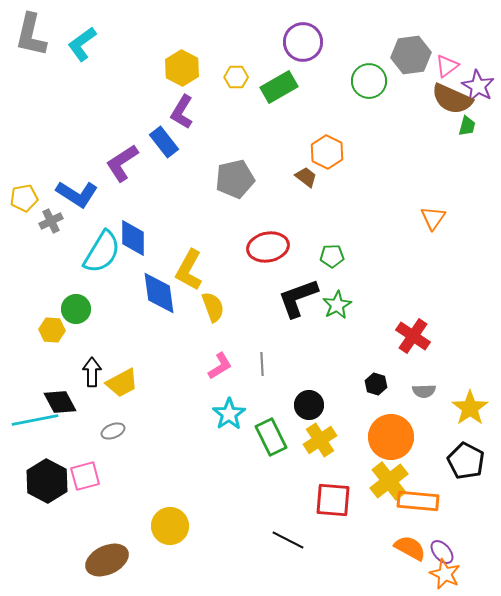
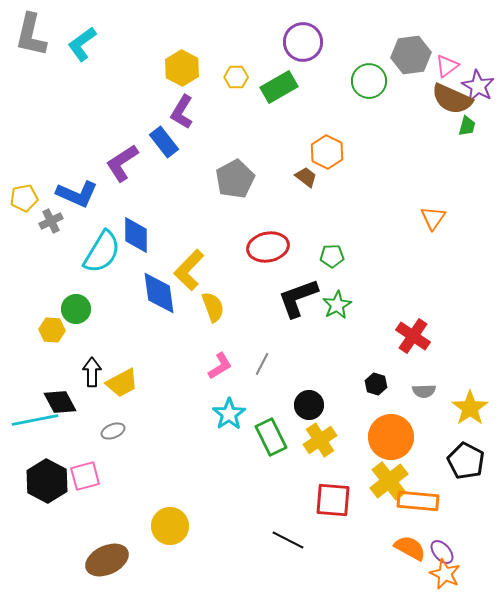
gray pentagon at (235, 179): rotated 15 degrees counterclockwise
blue L-shape at (77, 194): rotated 9 degrees counterclockwise
blue diamond at (133, 238): moved 3 px right, 3 px up
yellow L-shape at (189, 270): rotated 15 degrees clockwise
gray line at (262, 364): rotated 30 degrees clockwise
